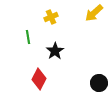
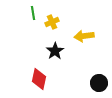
yellow arrow: moved 10 px left, 23 px down; rotated 36 degrees clockwise
yellow cross: moved 1 px right, 5 px down
green line: moved 5 px right, 24 px up
red diamond: rotated 15 degrees counterclockwise
